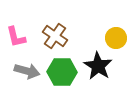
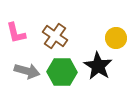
pink L-shape: moved 4 px up
